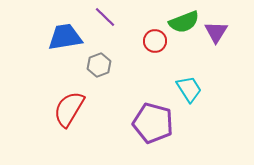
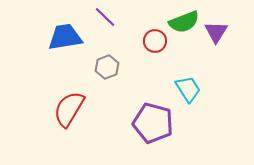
gray hexagon: moved 8 px right, 2 px down
cyan trapezoid: moved 1 px left
